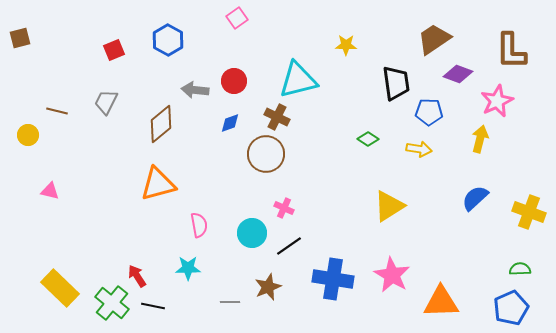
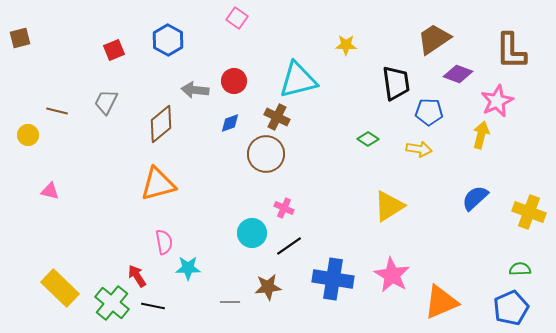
pink square at (237, 18): rotated 20 degrees counterclockwise
yellow arrow at (480, 139): moved 1 px right, 4 px up
pink semicircle at (199, 225): moved 35 px left, 17 px down
brown star at (268, 287): rotated 16 degrees clockwise
orange triangle at (441, 302): rotated 21 degrees counterclockwise
